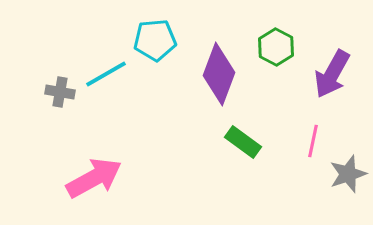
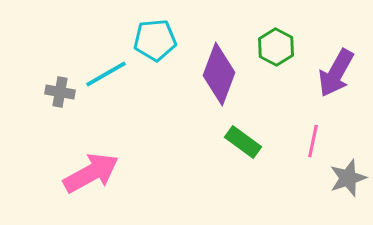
purple arrow: moved 4 px right, 1 px up
gray star: moved 4 px down
pink arrow: moved 3 px left, 5 px up
